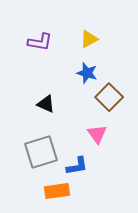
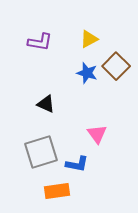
brown square: moved 7 px right, 31 px up
blue L-shape: moved 2 px up; rotated 20 degrees clockwise
